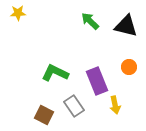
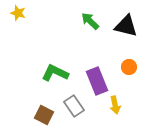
yellow star: rotated 21 degrees clockwise
